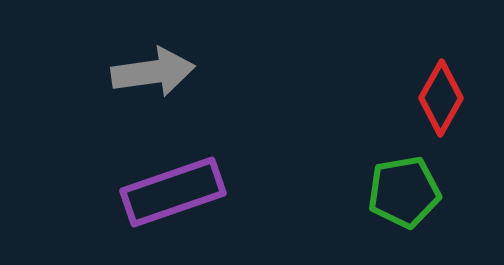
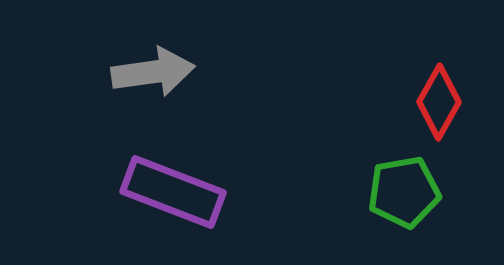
red diamond: moved 2 px left, 4 px down
purple rectangle: rotated 40 degrees clockwise
